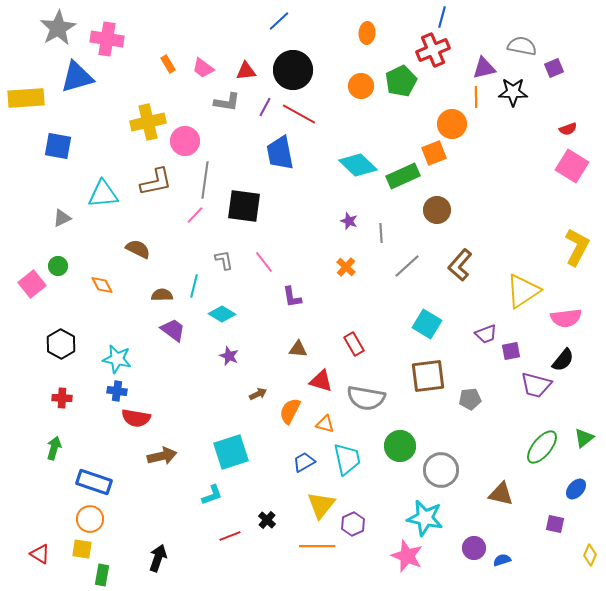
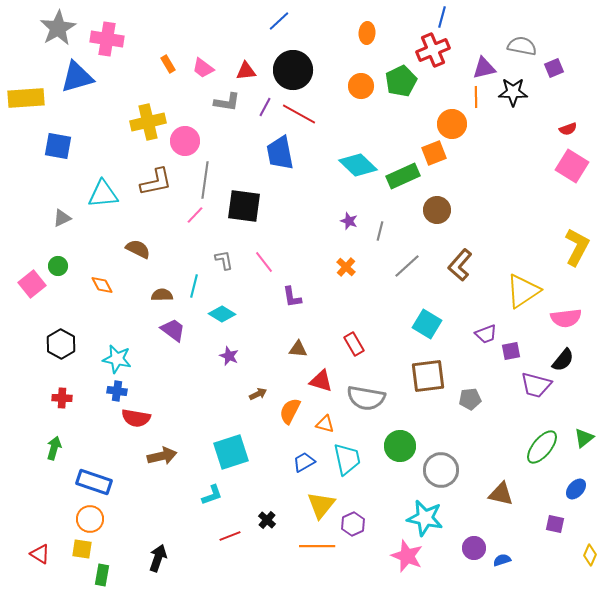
gray line at (381, 233): moved 1 px left, 2 px up; rotated 18 degrees clockwise
